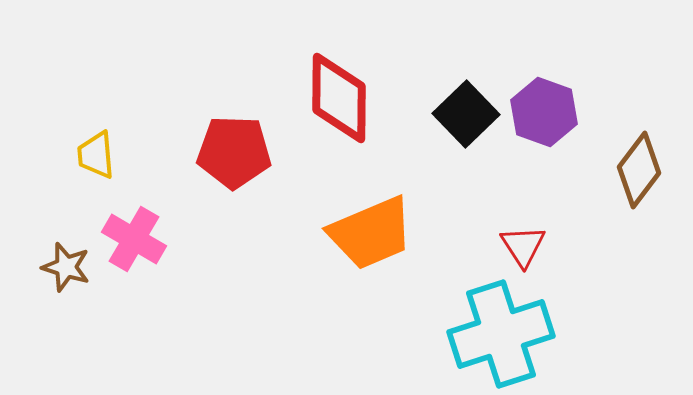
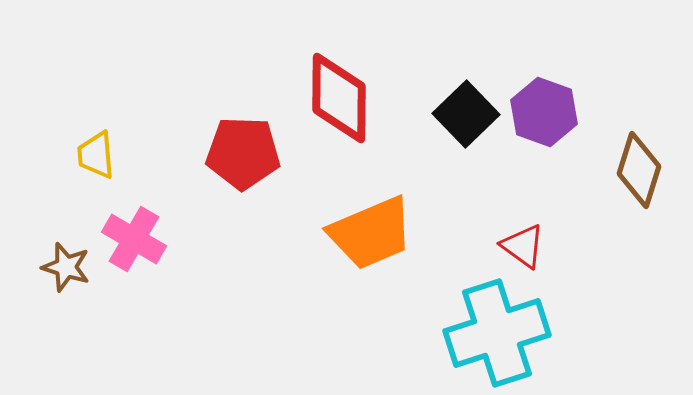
red pentagon: moved 9 px right, 1 px down
brown diamond: rotated 20 degrees counterclockwise
red triangle: rotated 21 degrees counterclockwise
cyan cross: moved 4 px left, 1 px up
